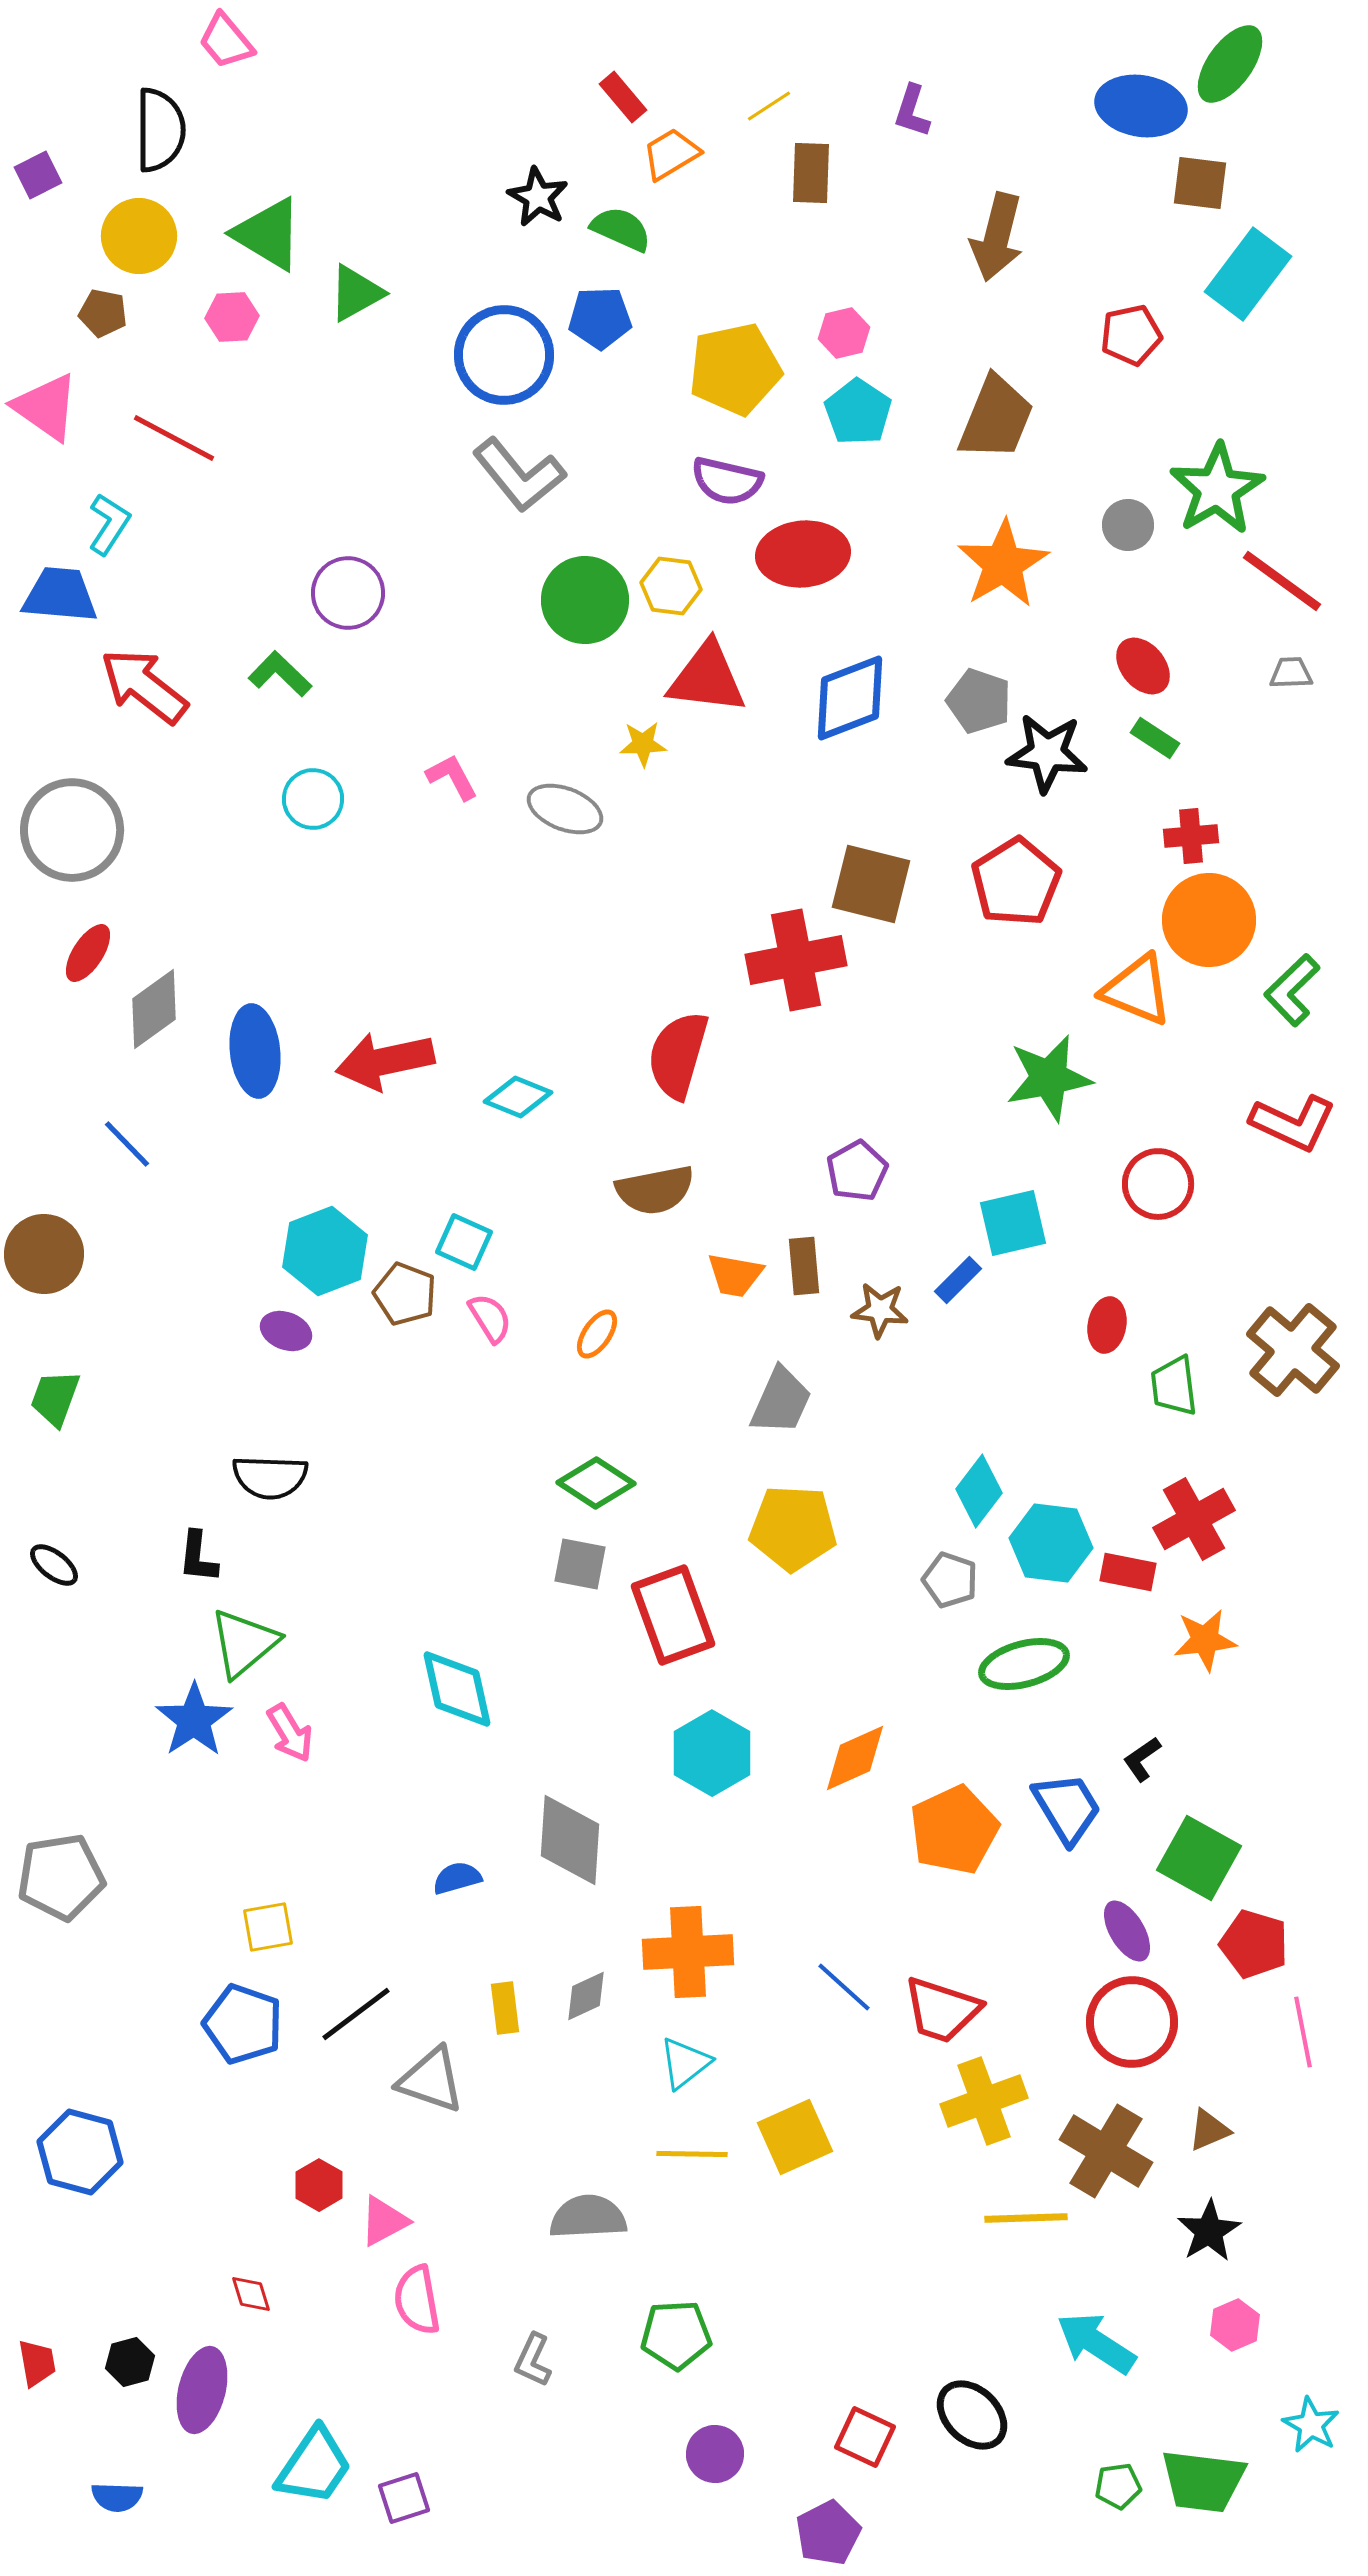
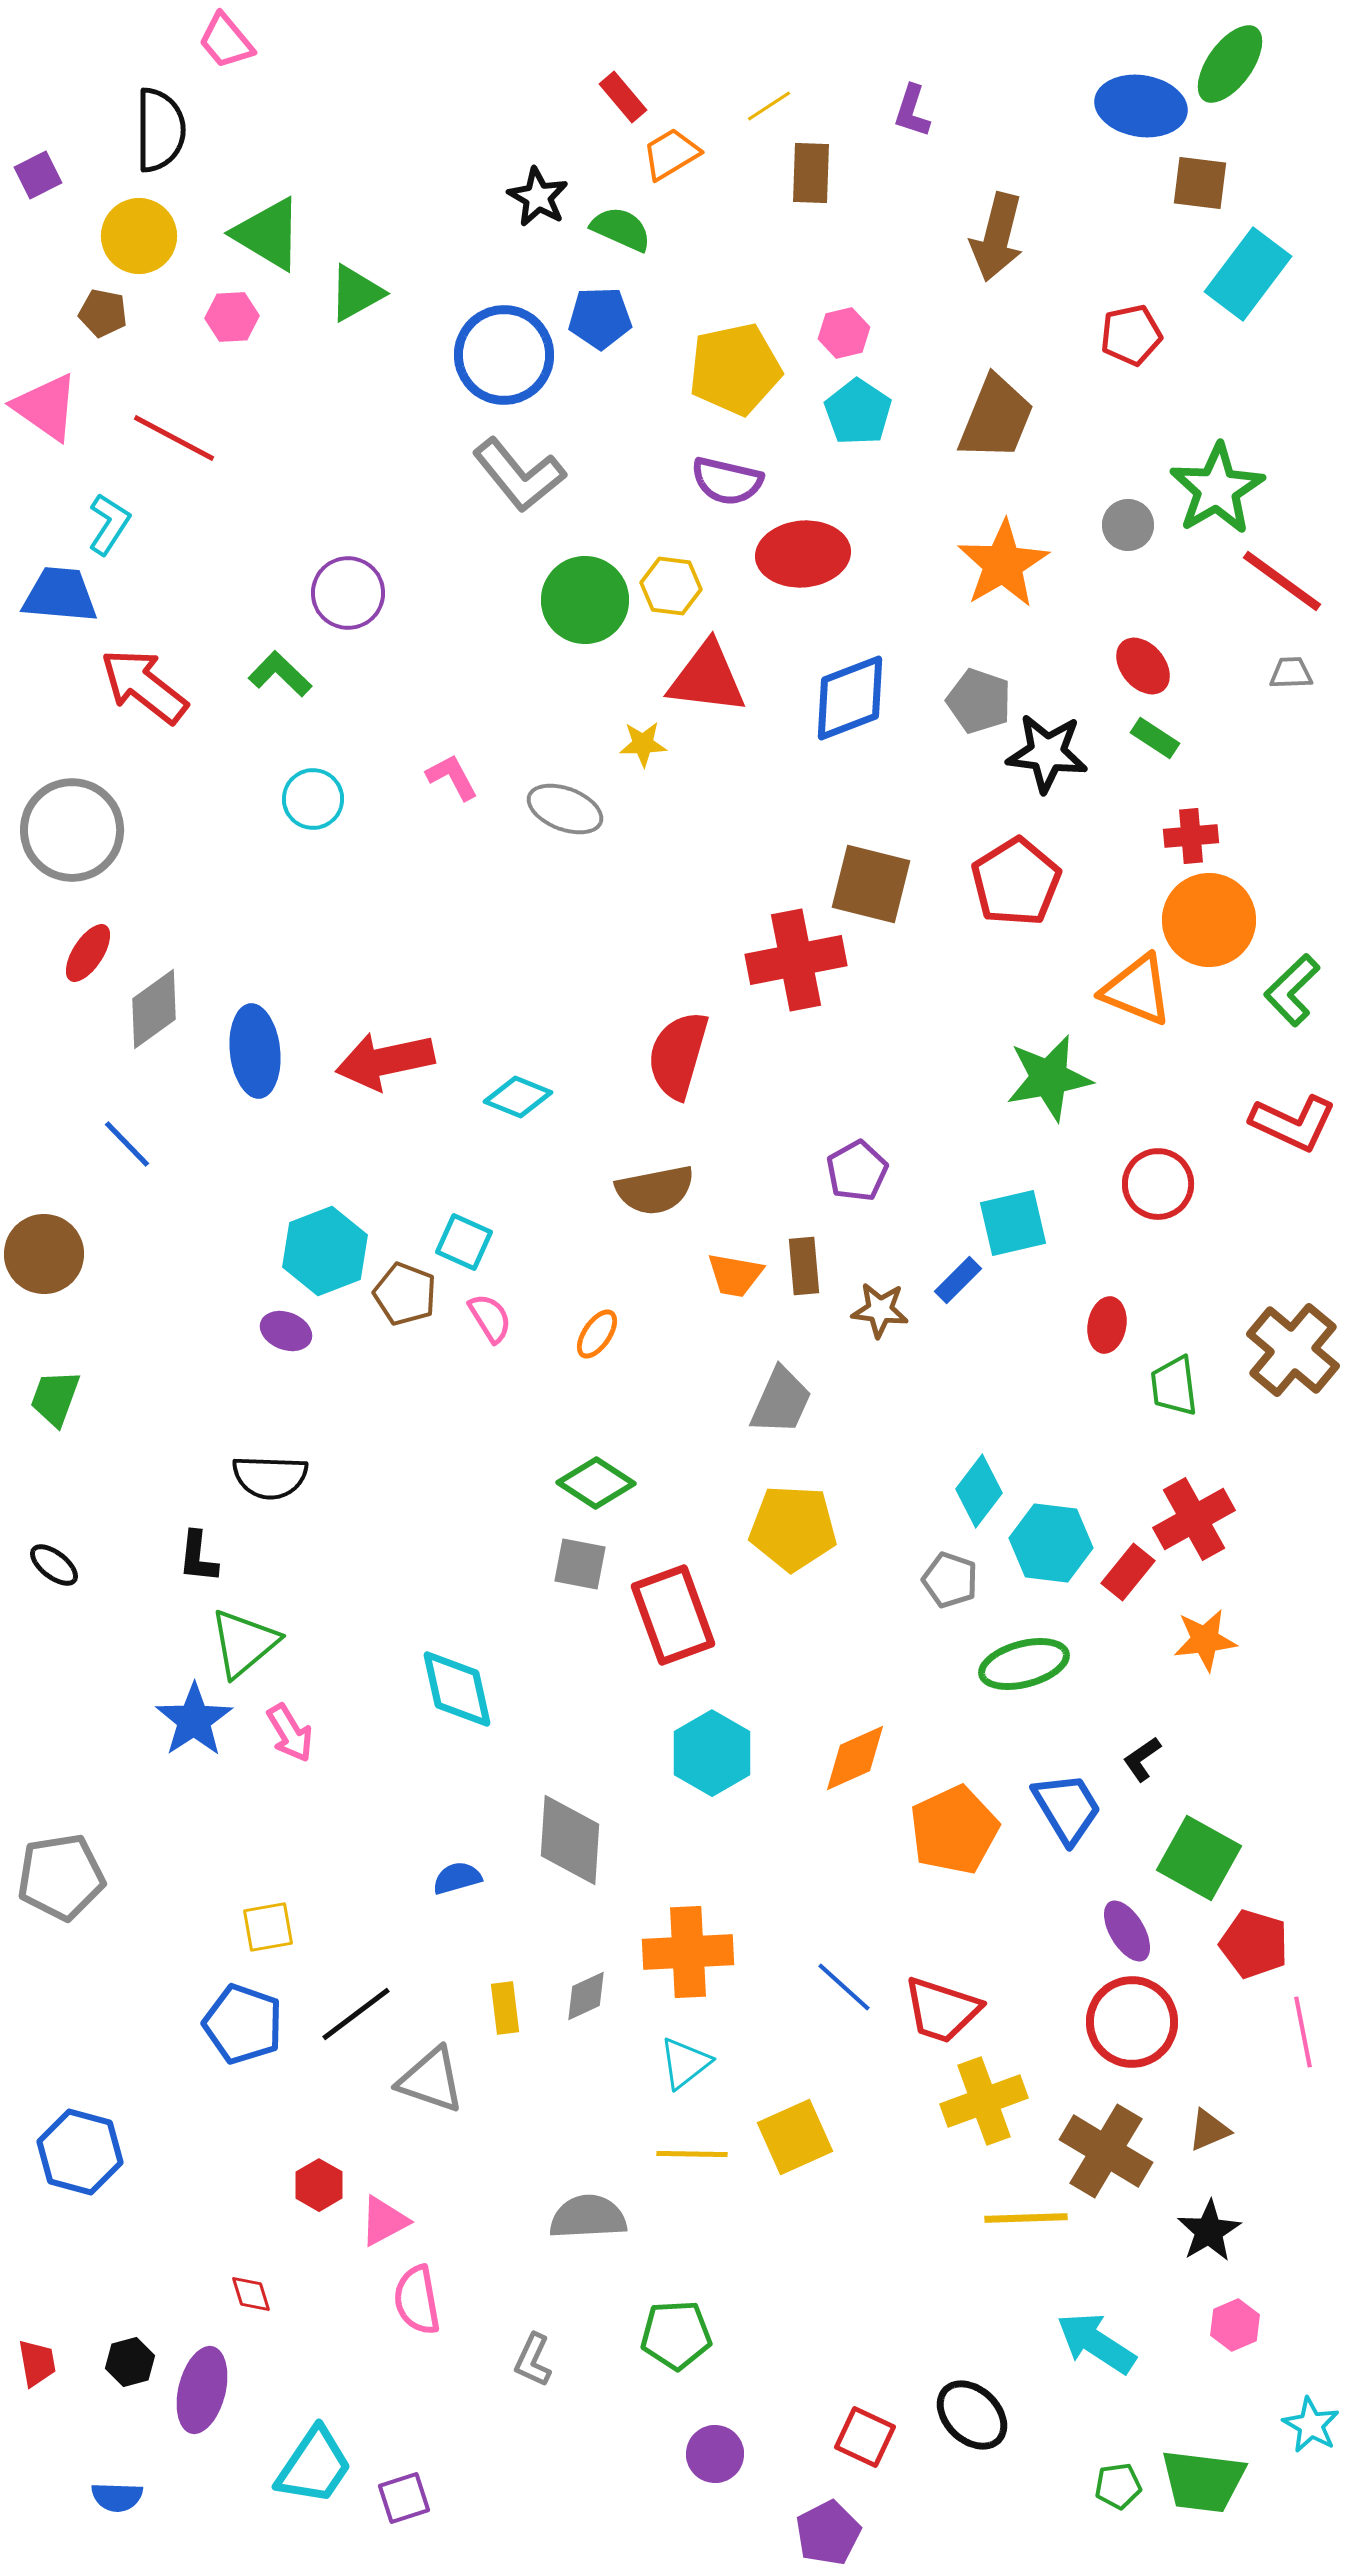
red rectangle at (1128, 1572): rotated 62 degrees counterclockwise
